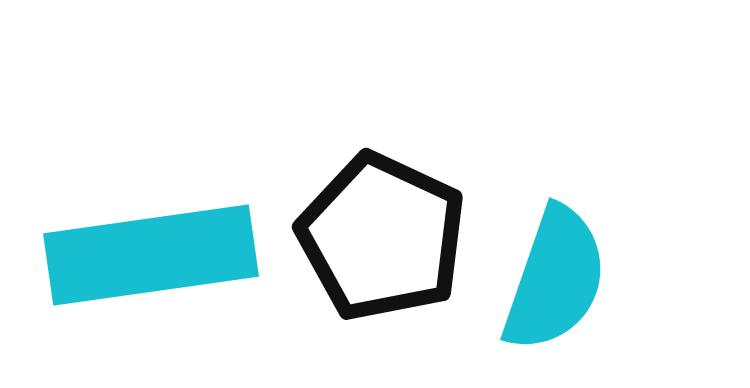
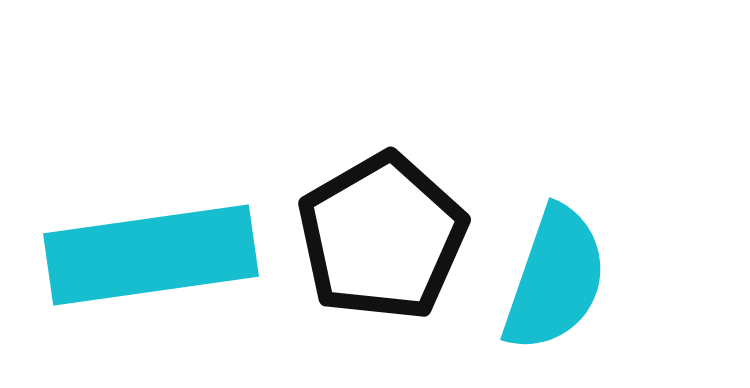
black pentagon: rotated 17 degrees clockwise
